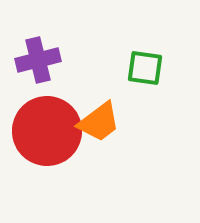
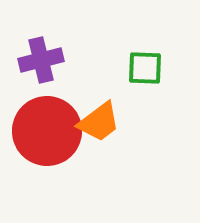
purple cross: moved 3 px right
green square: rotated 6 degrees counterclockwise
